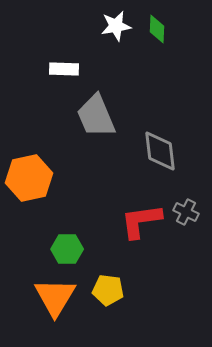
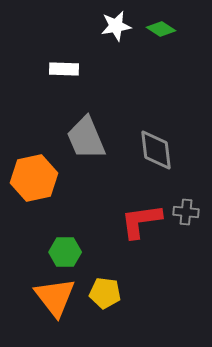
green diamond: moved 4 px right; rotated 60 degrees counterclockwise
gray trapezoid: moved 10 px left, 22 px down
gray diamond: moved 4 px left, 1 px up
orange hexagon: moved 5 px right
gray cross: rotated 20 degrees counterclockwise
green hexagon: moved 2 px left, 3 px down
yellow pentagon: moved 3 px left, 3 px down
orange triangle: rotated 9 degrees counterclockwise
